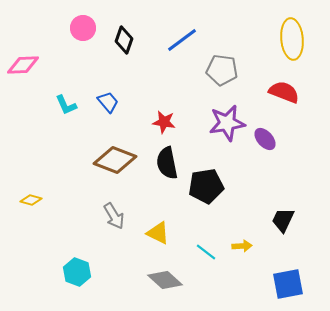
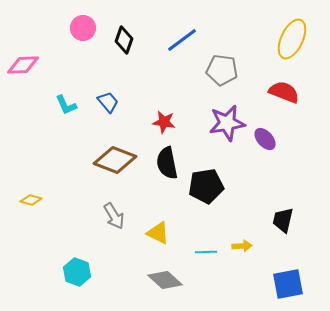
yellow ellipse: rotated 30 degrees clockwise
black trapezoid: rotated 12 degrees counterclockwise
cyan line: rotated 40 degrees counterclockwise
